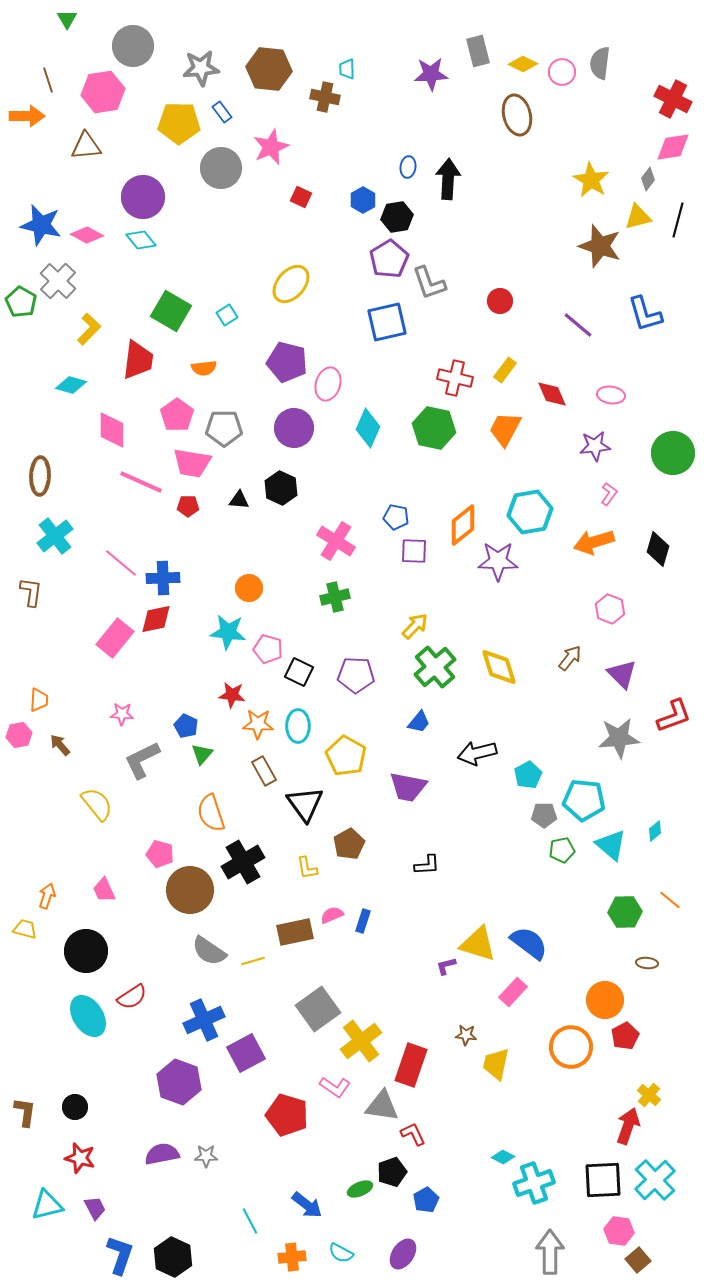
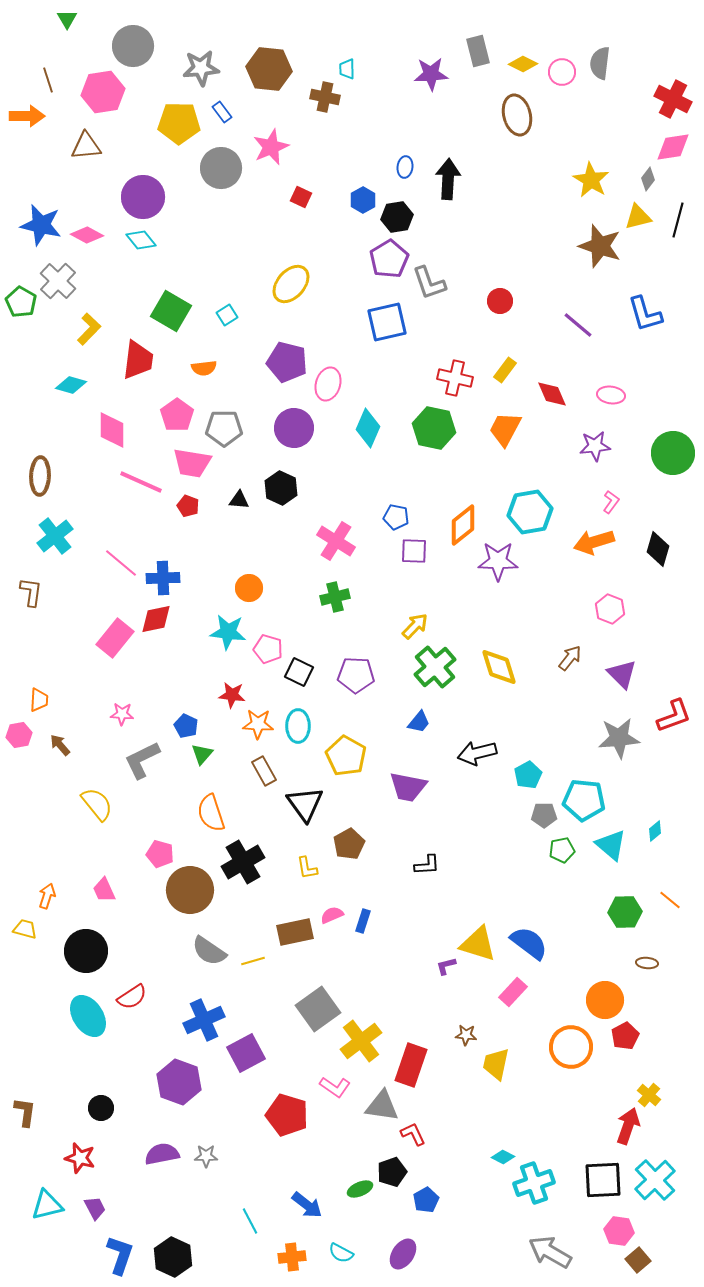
blue ellipse at (408, 167): moved 3 px left
pink L-shape at (609, 494): moved 2 px right, 8 px down
red pentagon at (188, 506): rotated 20 degrees clockwise
black circle at (75, 1107): moved 26 px right, 1 px down
gray arrow at (550, 1252): rotated 60 degrees counterclockwise
